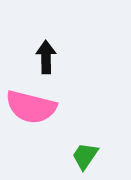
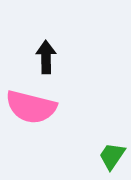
green trapezoid: moved 27 px right
